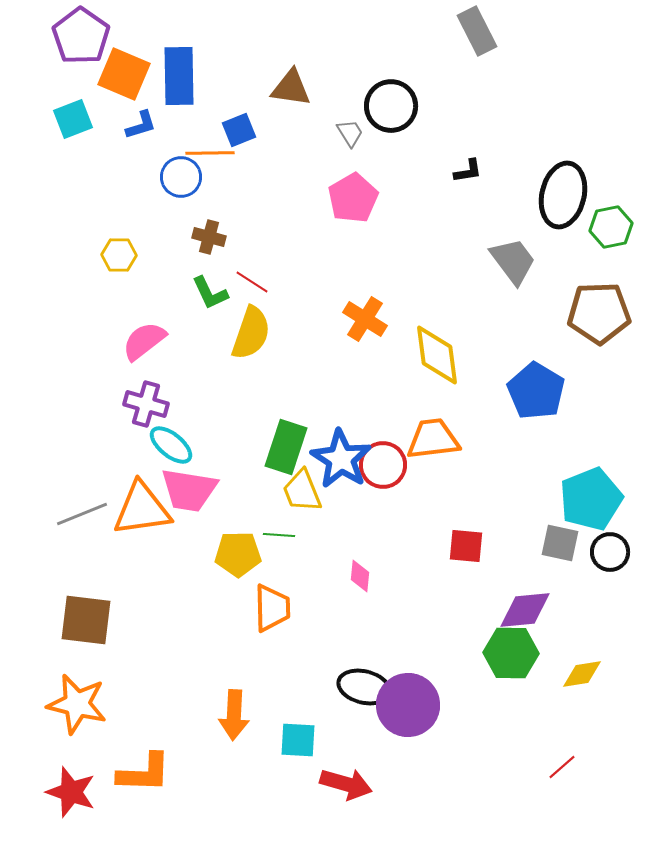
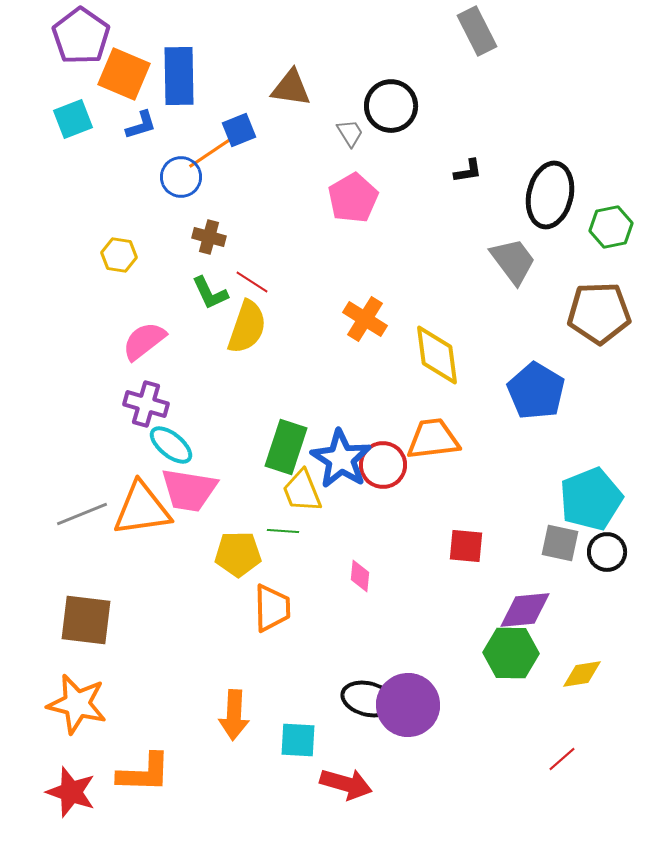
orange line at (210, 153): rotated 33 degrees counterclockwise
black ellipse at (563, 195): moved 13 px left
yellow hexagon at (119, 255): rotated 8 degrees clockwise
yellow semicircle at (251, 333): moved 4 px left, 6 px up
green line at (279, 535): moved 4 px right, 4 px up
black circle at (610, 552): moved 3 px left
black ellipse at (364, 687): moved 4 px right, 12 px down
red line at (562, 767): moved 8 px up
